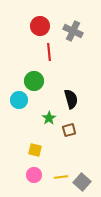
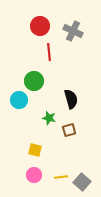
green star: rotated 24 degrees counterclockwise
